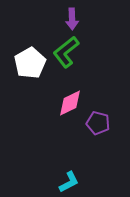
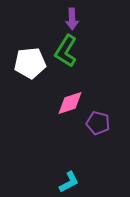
green L-shape: moved 1 px up; rotated 20 degrees counterclockwise
white pentagon: rotated 24 degrees clockwise
pink diamond: rotated 8 degrees clockwise
